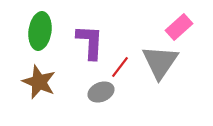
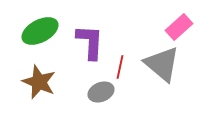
green ellipse: rotated 54 degrees clockwise
gray triangle: moved 2 px right, 2 px down; rotated 24 degrees counterclockwise
red line: rotated 25 degrees counterclockwise
